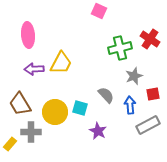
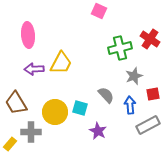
brown trapezoid: moved 4 px left, 1 px up
